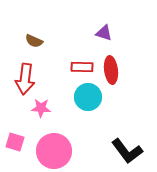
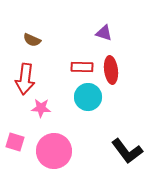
brown semicircle: moved 2 px left, 1 px up
